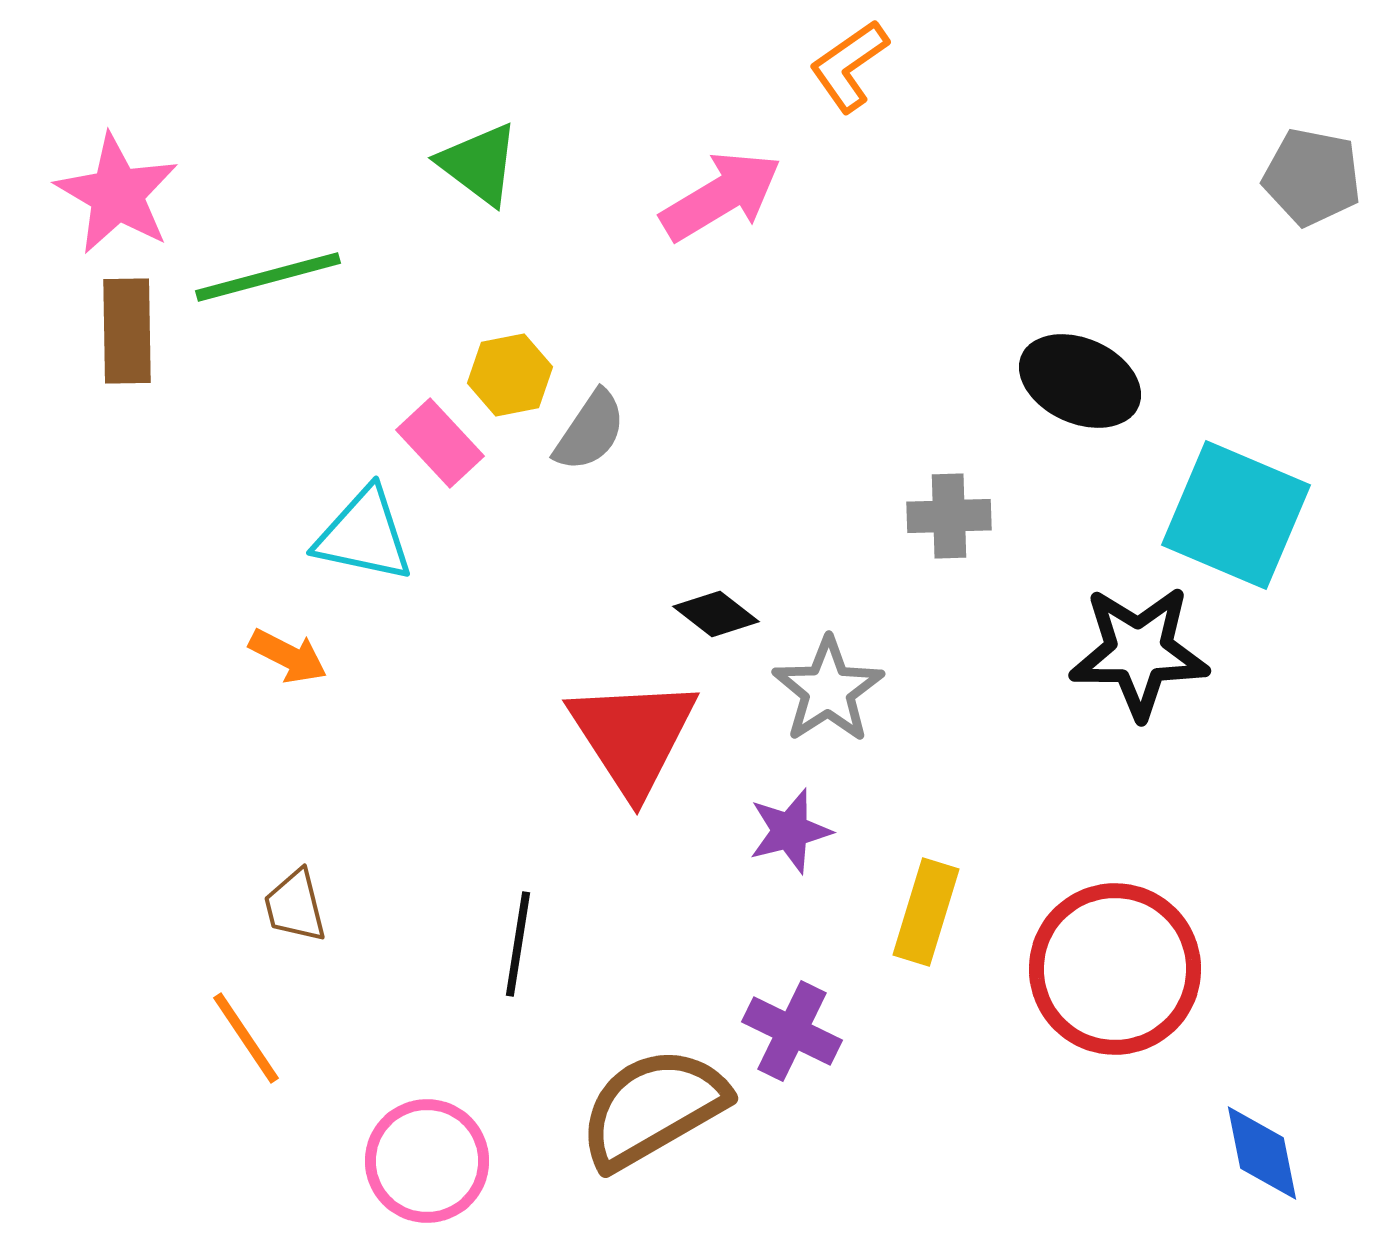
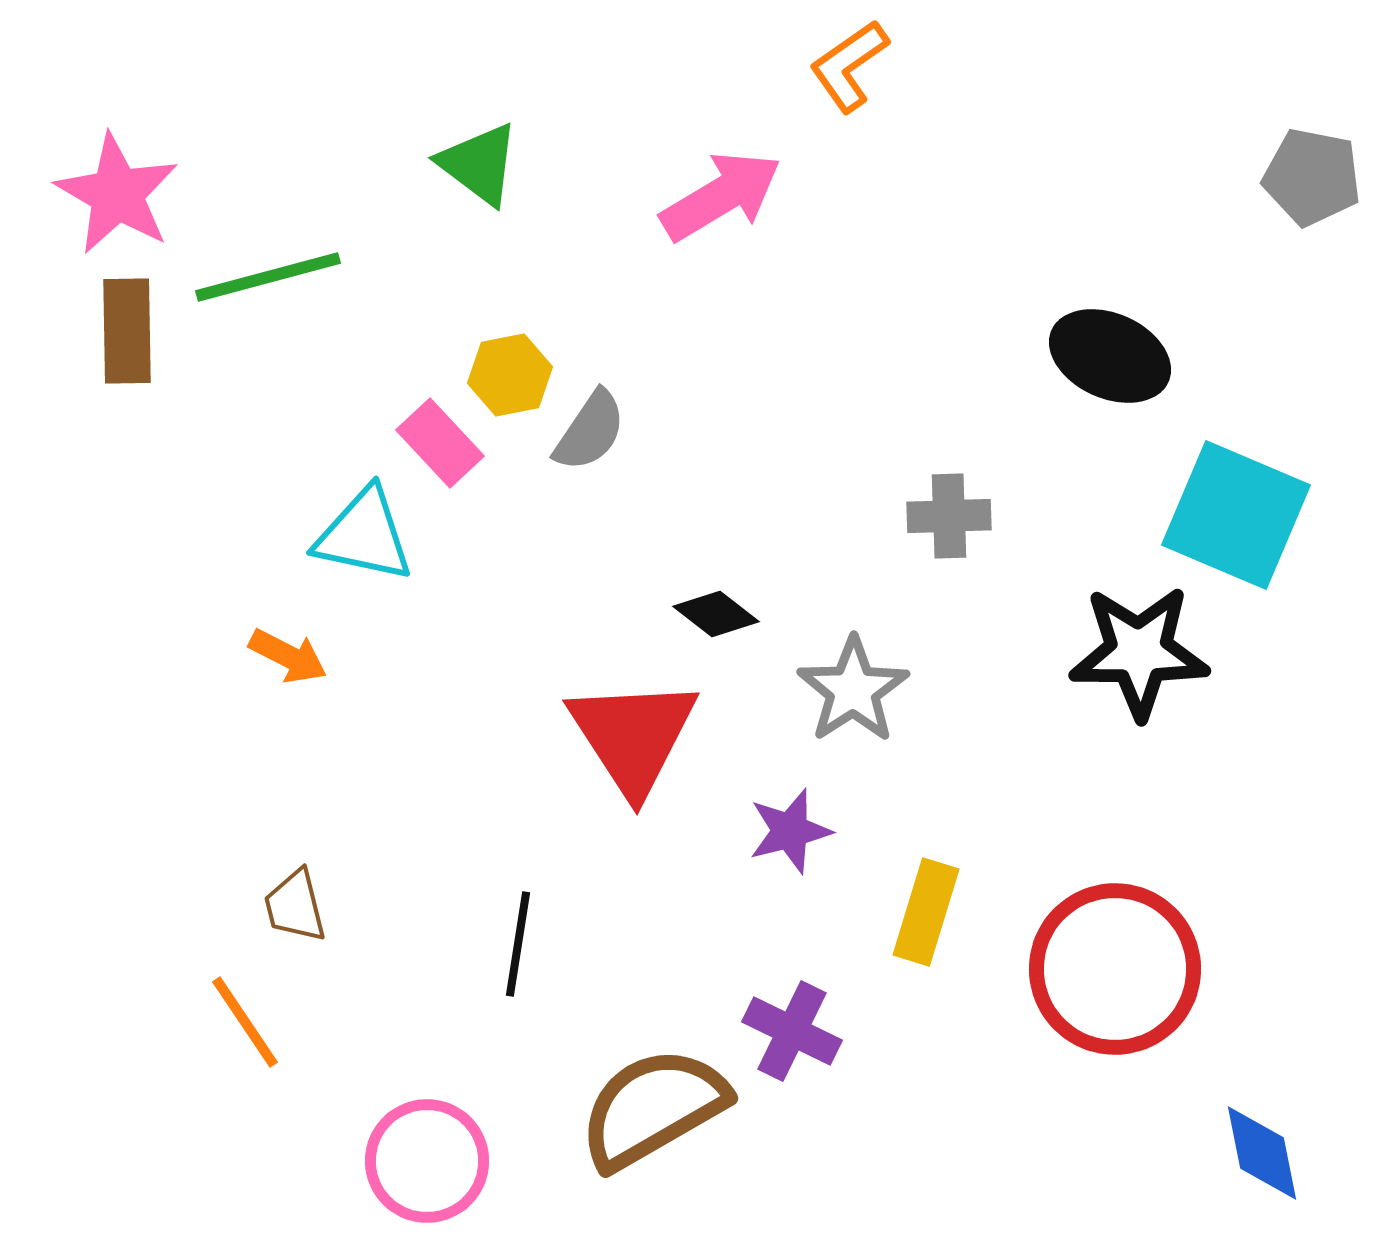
black ellipse: moved 30 px right, 25 px up
gray star: moved 25 px right
orange line: moved 1 px left, 16 px up
